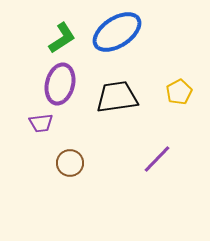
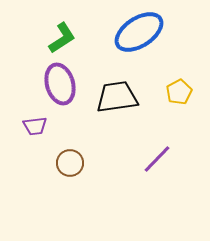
blue ellipse: moved 22 px right
purple ellipse: rotated 30 degrees counterclockwise
purple trapezoid: moved 6 px left, 3 px down
